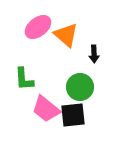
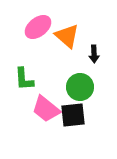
orange triangle: moved 1 px right, 1 px down
